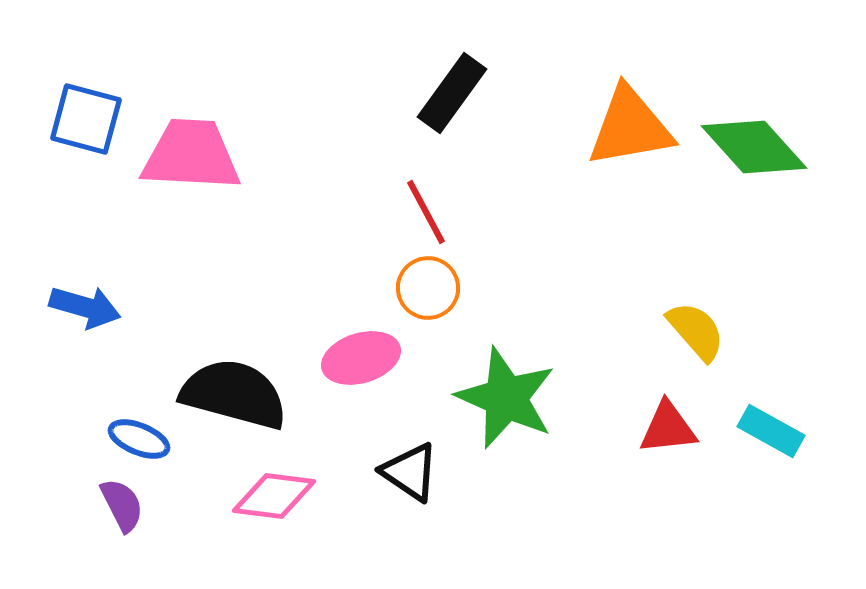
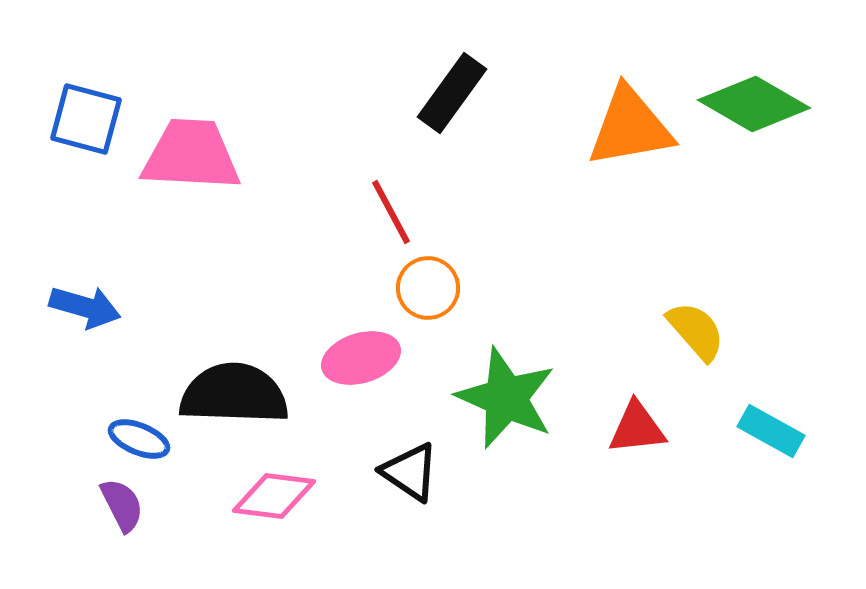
green diamond: moved 43 px up; rotated 18 degrees counterclockwise
red line: moved 35 px left
black semicircle: rotated 13 degrees counterclockwise
red triangle: moved 31 px left
